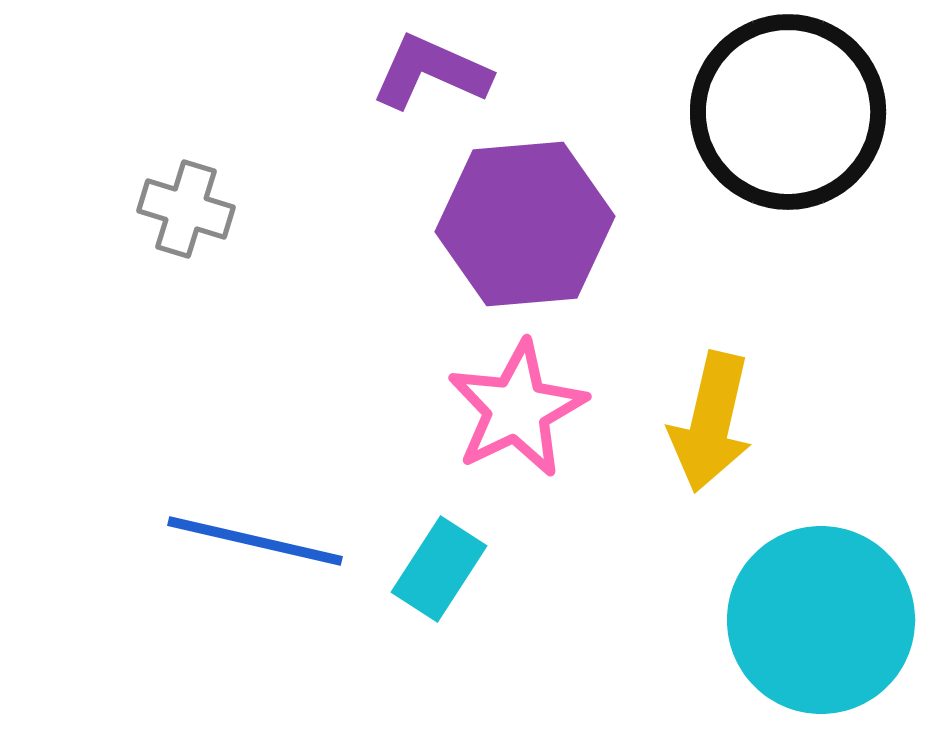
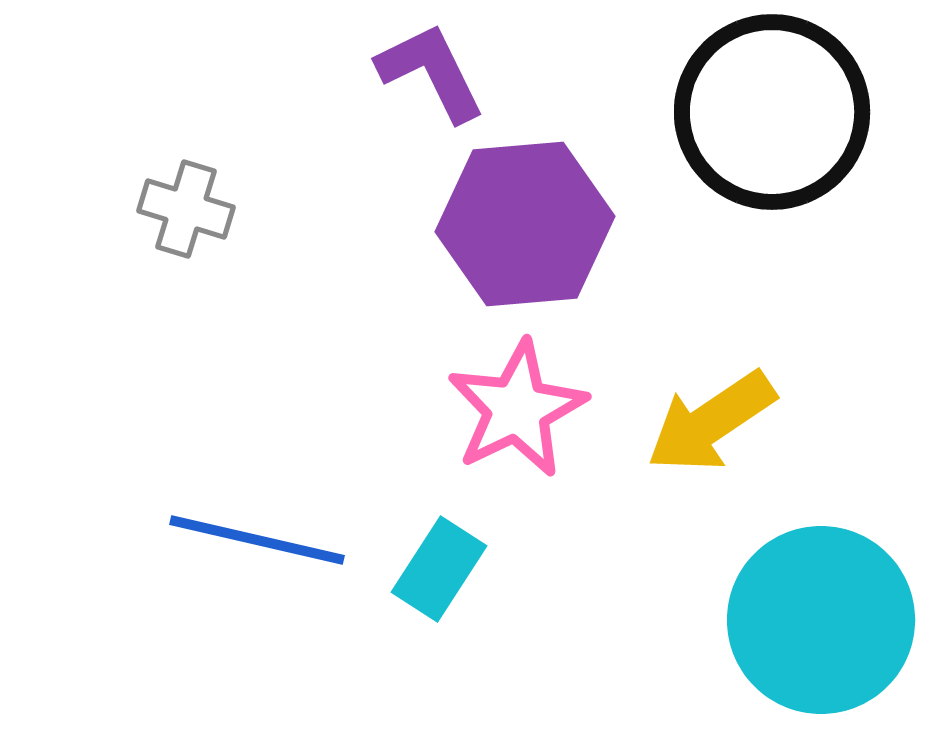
purple L-shape: rotated 40 degrees clockwise
black circle: moved 16 px left
yellow arrow: rotated 43 degrees clockwise
blue line: moved 2 px right, 1 px up
